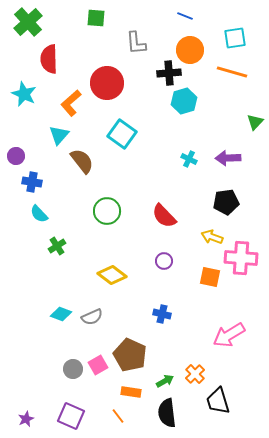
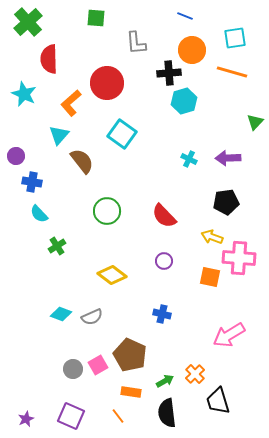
orange circle at (190, 50): moved 2 px right
pink cross at (241, 258): moved 2 px left
